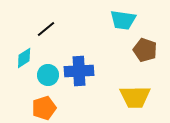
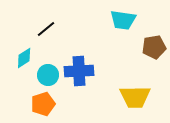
brown pentagon: moved 9 px right, 3 px up; rotated 30 degrees counterclockwise
orange pentagon: moved 1 px left, 4 px up
